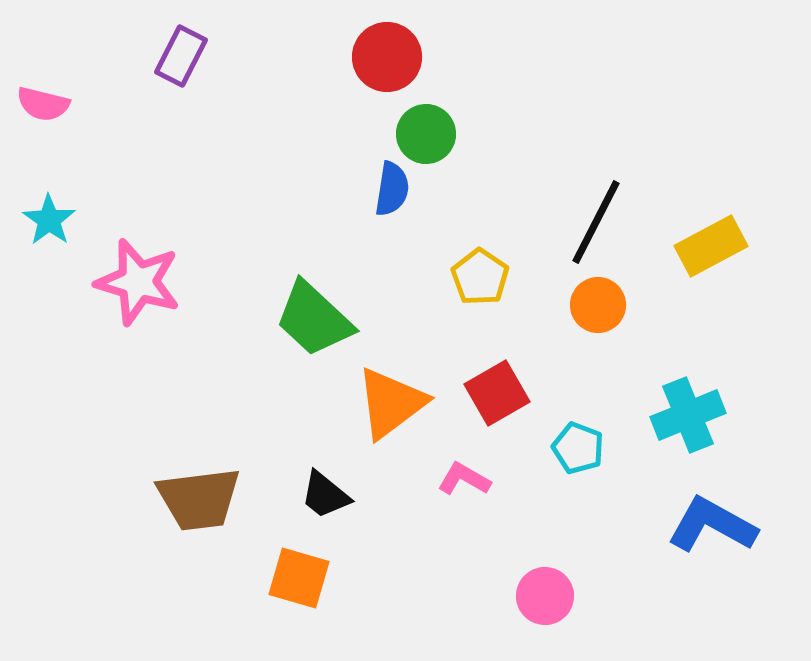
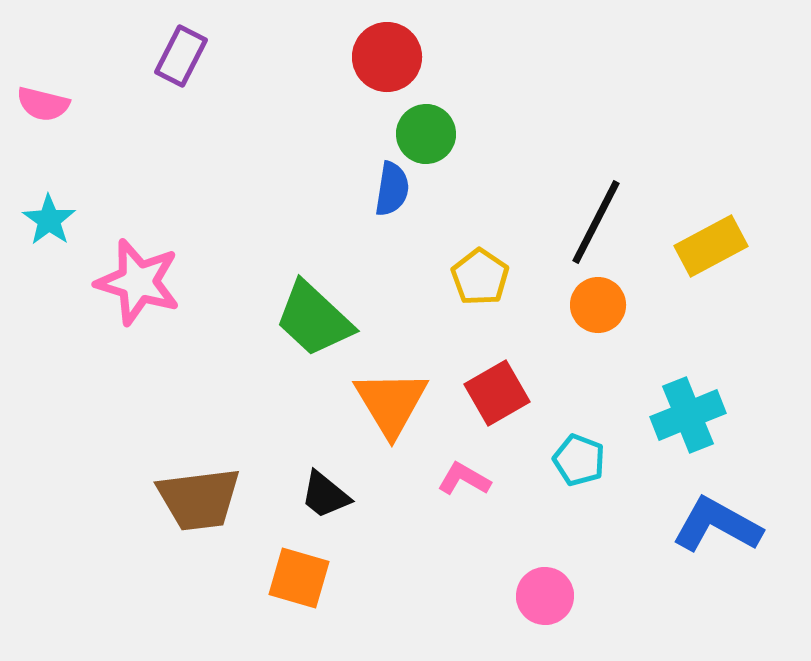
orange triangle: rotated 24 degrees counterclockwise
cyan pentagon: moved 1 px right, 12 px down
blue L-shape: moved 5 px right
